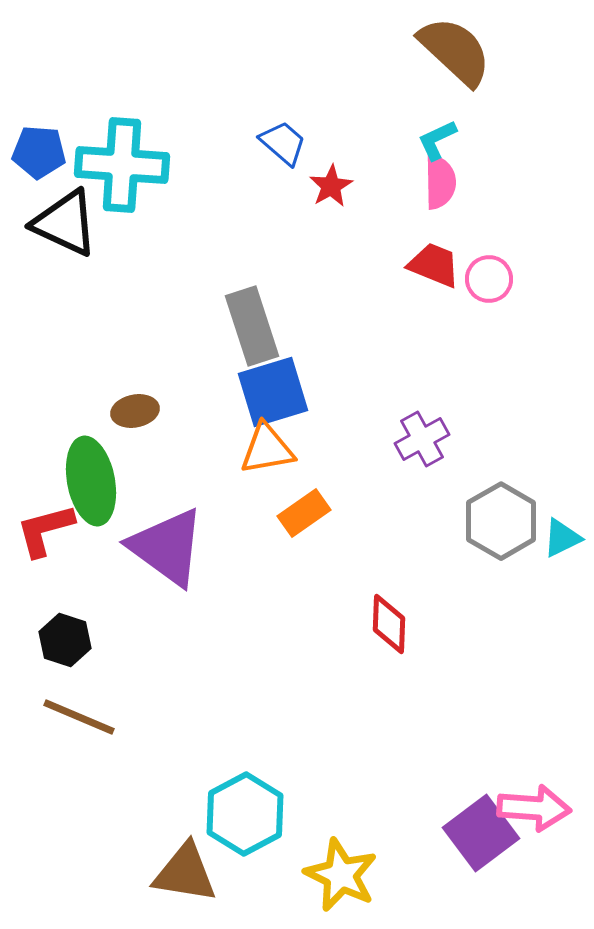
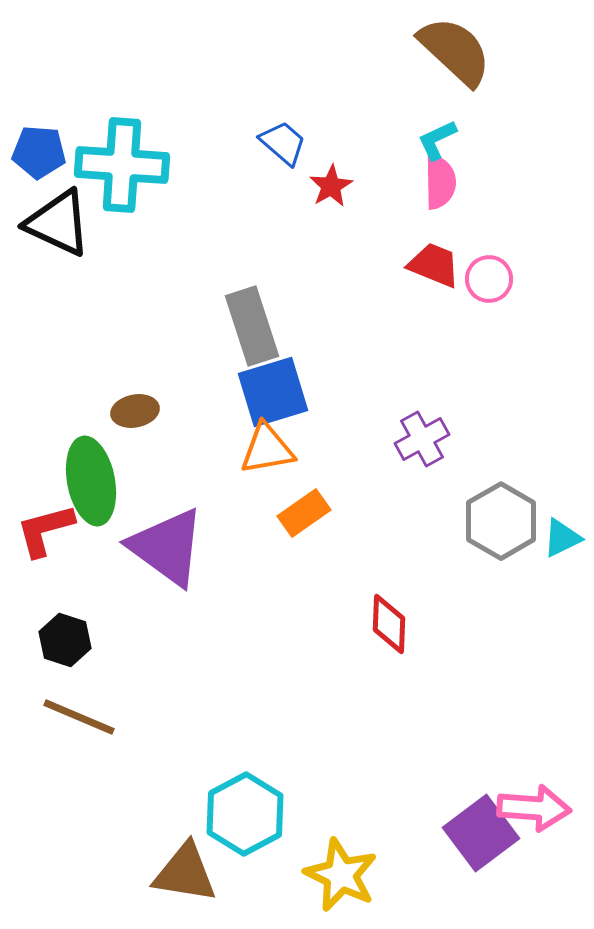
black triangle: moved 7 px left
